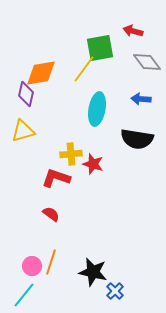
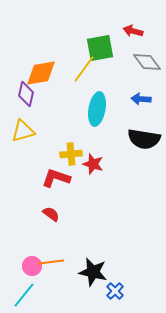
black semicircle: moved 7 px right
orange line: rotated 65 degrees clockwise
